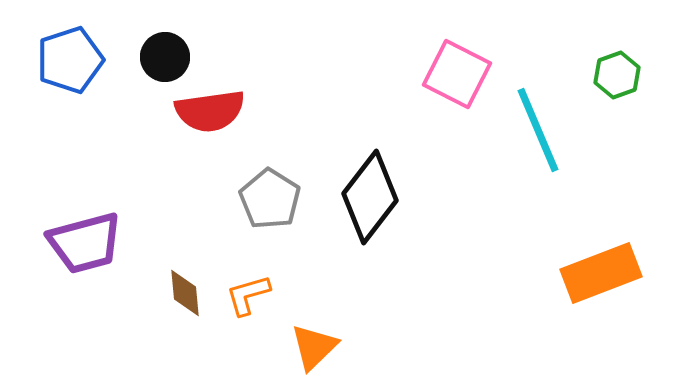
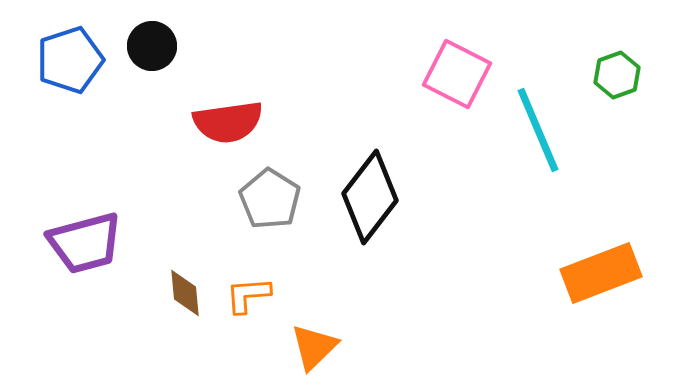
black circle: moved 13 px left, 11 px up
red semicircle: moved 18 px right, 11 px down
orange L-shape: rotated 12 degrees clockwise
